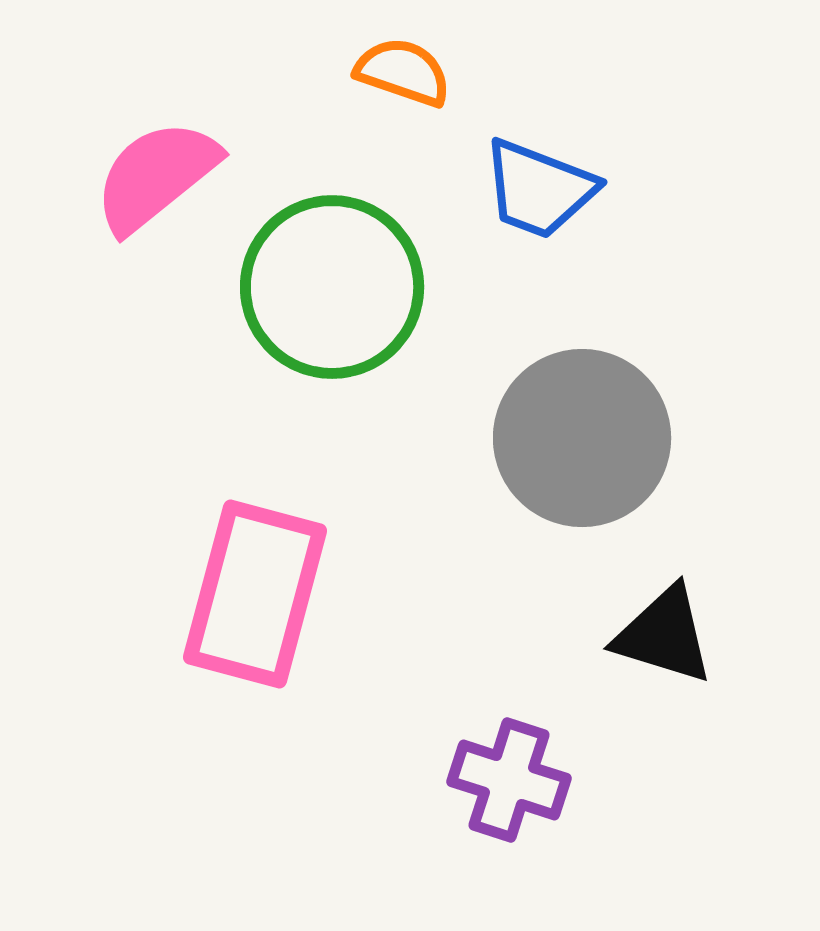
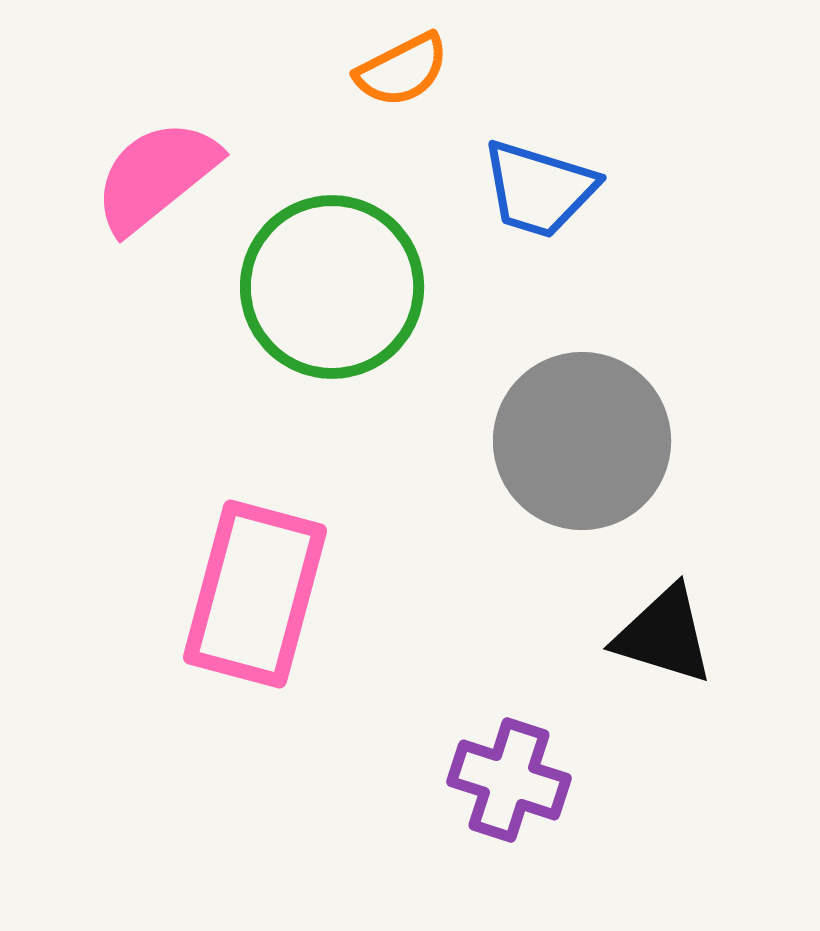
orange semicircle: moved 1 px left, 2 px up; rotated 134 degrees clockwise
blue trapezoid: rotated 4 degrees counterclockwise
gray circle: moved 3 px down
